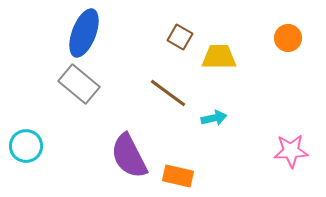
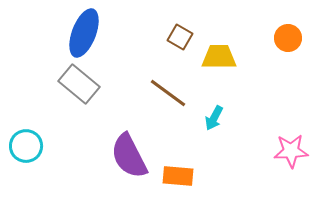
cyan arrow: rotated 130 degrees clockwise
orange rectangle: rotated 8 degrees counterclockwise
